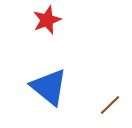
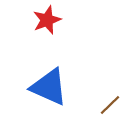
blue triangle: rotated 15 degrees counterclockwise
